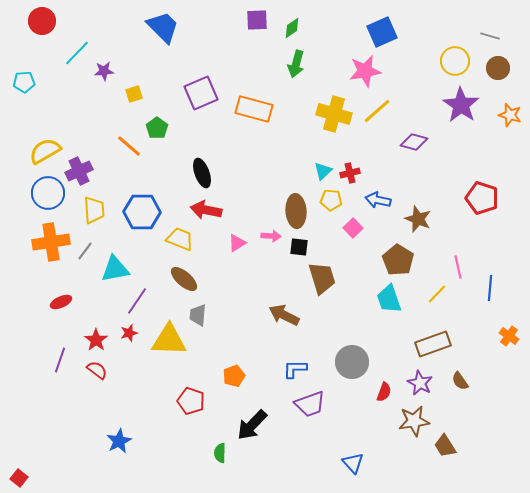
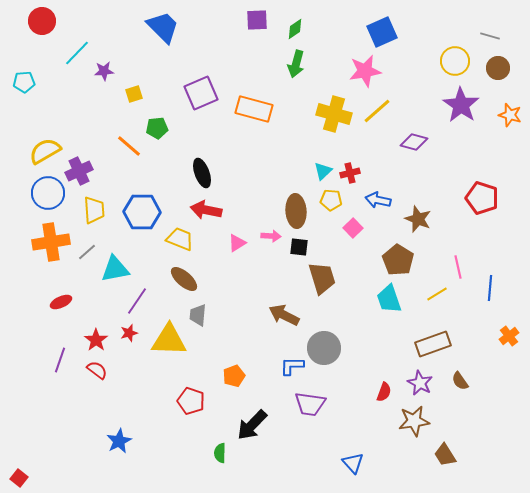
green diamond at (292, 28): moved 3 px right, 1 px down
green pentagon at (157, 128): rotated 30 degrees clockwise
gray line at (85, 251): moved 2 px right, 1 px down; rotated 12 degrees clockwise
yellow line at (437, 294): rotated 15 degrees clockwise
orange cross at (509, 336): rotated 18 degrees clockwise
gray circle at (352, 362): moved 28 px left, 14 px up
blue L-shape at (295, 369): moved 3 px left, 3 px up
purple trapezoid at (310, 404): rotated 28 degrees clockwise
brown trapezoid at (445, 446): moved 9 px down
